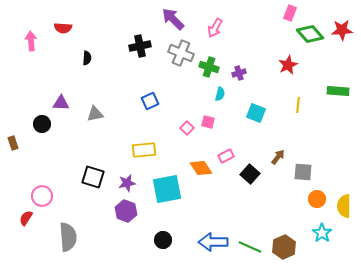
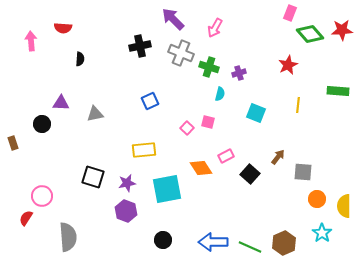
black semicircle at (87, 58): moved 7 px left, 1 px down
brown hexagon at (284, 247): moved 4 px up
